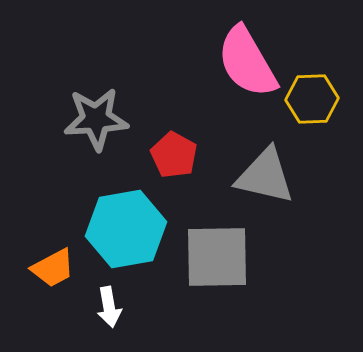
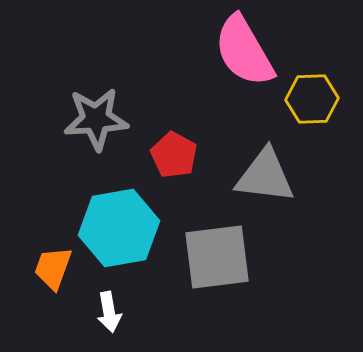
pink semicircle: moved 3 px left, 11 px up
gray triangle: rotated 6 degrees counterclockwise
cyan hexagon: moved 7 px left, 1 px up
gray square: rotated 6 degrees counterclockwise
orange trapezoid: rotated 138 degrees clockwise
white arrow: moved 5 px down
